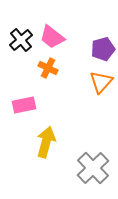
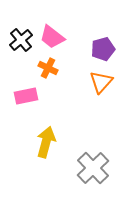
pink rectangle: moved 2 px right, 9 px up
